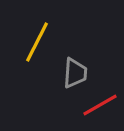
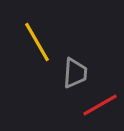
yellow line: rotated 57 degrees counterclockwise
